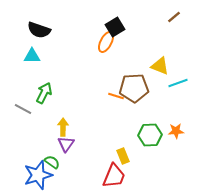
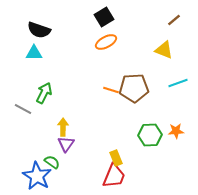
brown line: moved 3 px down
black square: moved 11 px left, 10 px up
orange ellipse: rotated 35 degrees clockwise
cyan triangle: moved 2 px right, 3 px up
yellow triangle: moved 4 px right, 16 px up
orange line: moved 5 px left, 6 px up
yellow rectangle: moved 7 px left, 2 px down
blue star: moved 1 px left, 1 px down; rotated 24 degrees counterclockwise
